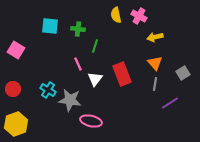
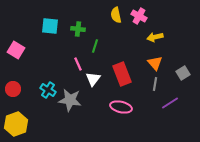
white triangle: moved 2 px left
pink ellipse: moved 30 px right, 14 px up
